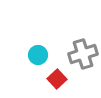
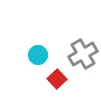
gray cross: rotated 12 degrees counterclockwise
